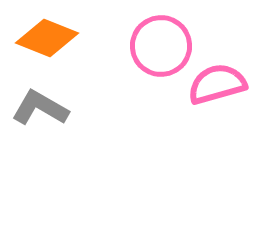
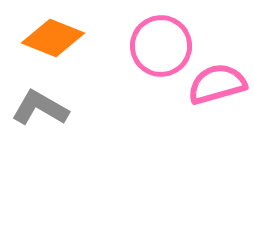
orange diamond: moved 6 px right
